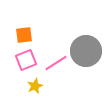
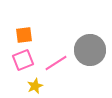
gray circle: moved 4 px right, 1 px up
pink square: moved 3 px left
